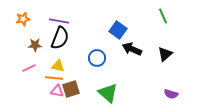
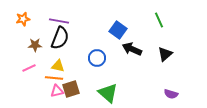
green line: moved 4 px left, 4 px down
pink triangle: rotated 24 degrees counterclockwise
